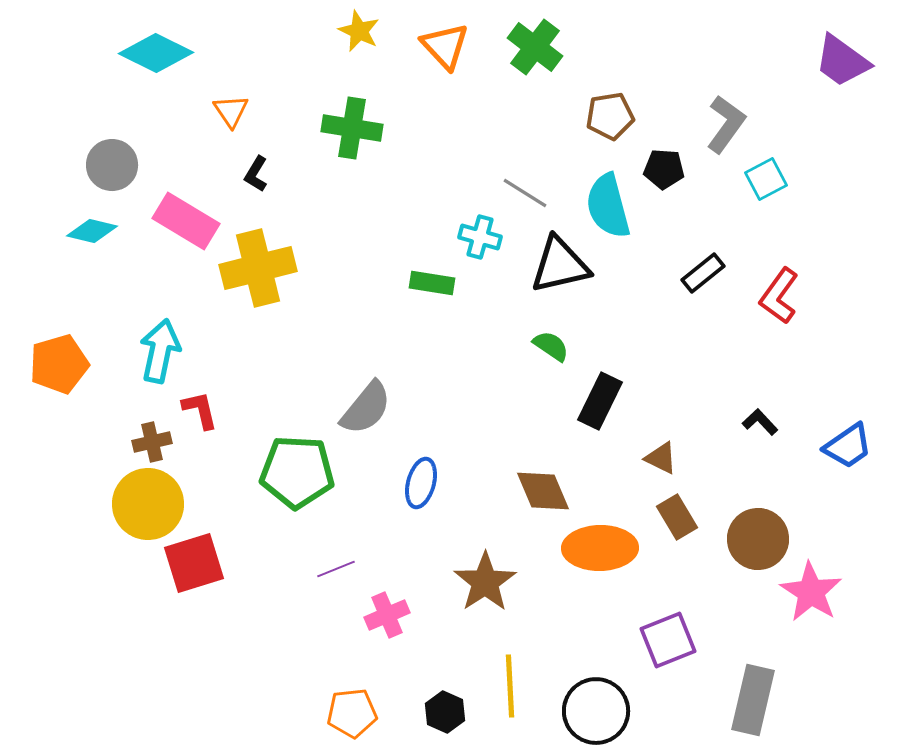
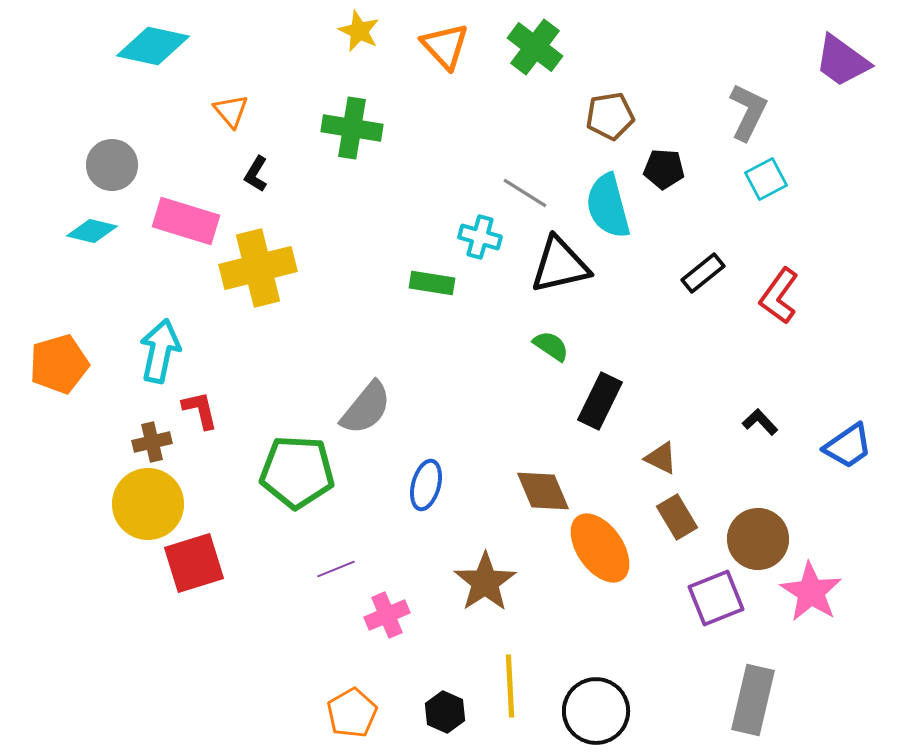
cyan diamond at (156, 53): moved 3 px left, 7 px up; rotated 14 degrees counterclockwise
orange triangle at (231, 111): rotated 6 degrees counterclockwise
gray L-shape at (726, 124): moved 22 px right, 12 px up; rotated 10 degrees counterclockwise
pink rectangle at (186, 221): rotated 14 degrees counterclockwise
blue ellipse at (421, 483): moved 5 px right, 2 px down
orange ellipse at (600, 548): rotated 56 degrees clockwise
purple square at (668, 640): moved 48 px right, 42 px up
orange pentagon at (352, 713): rotated 24 degrees counterclockwise
